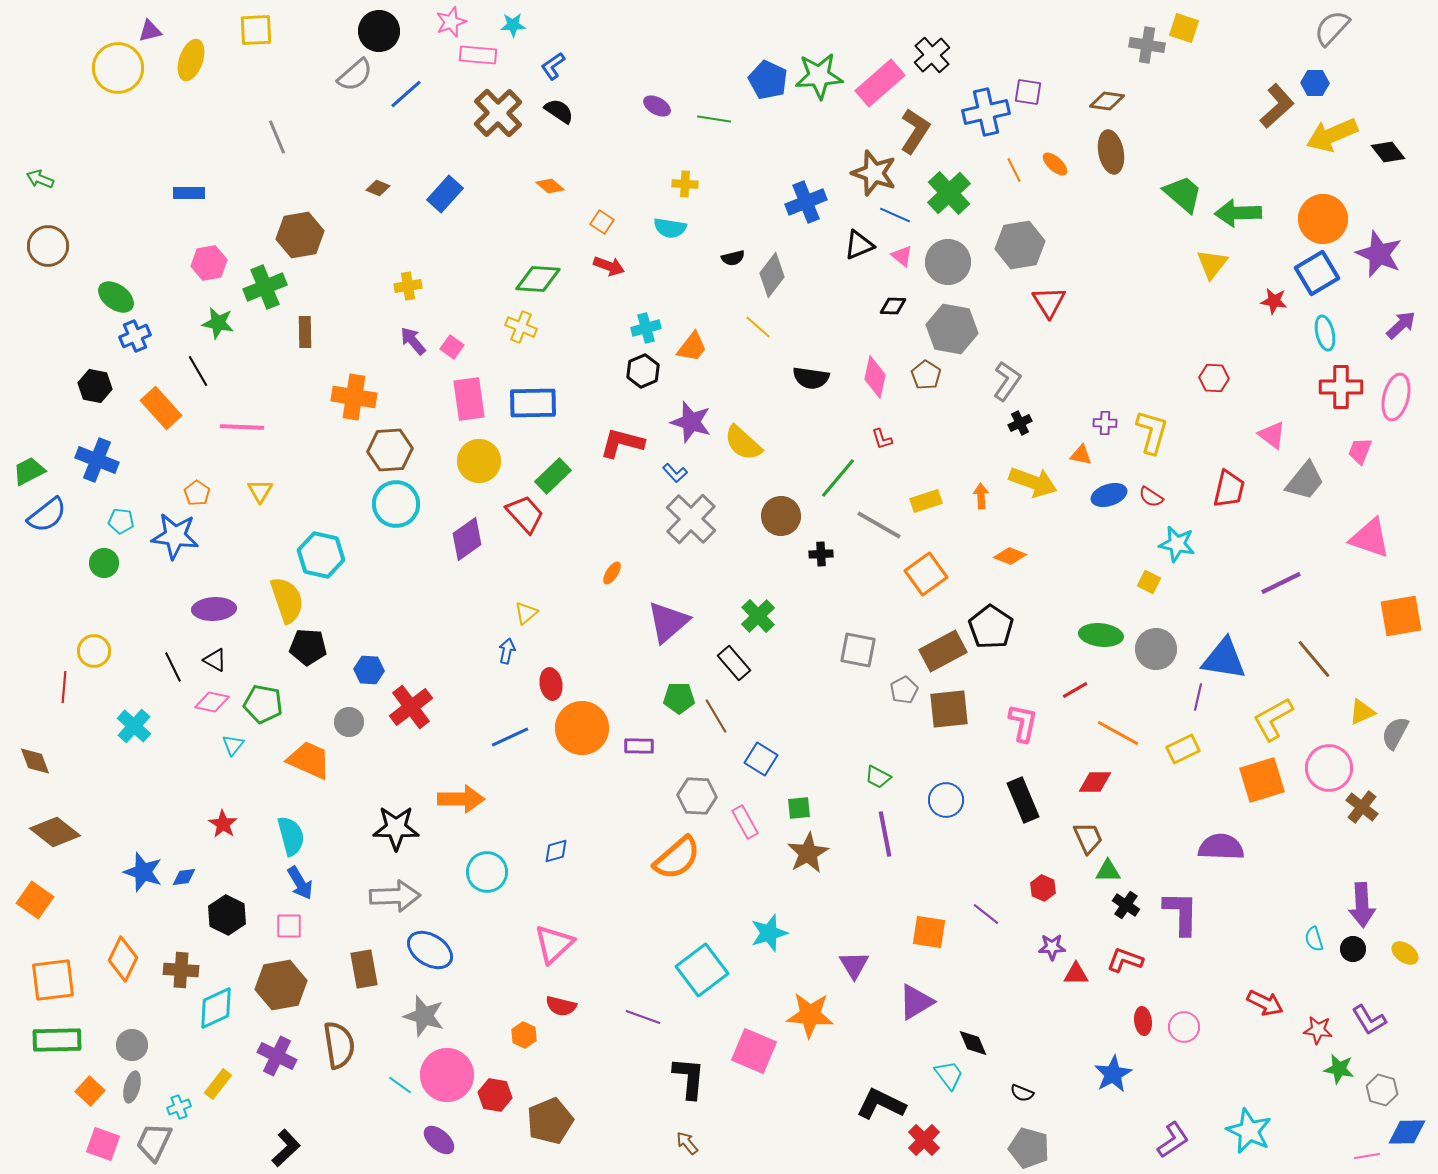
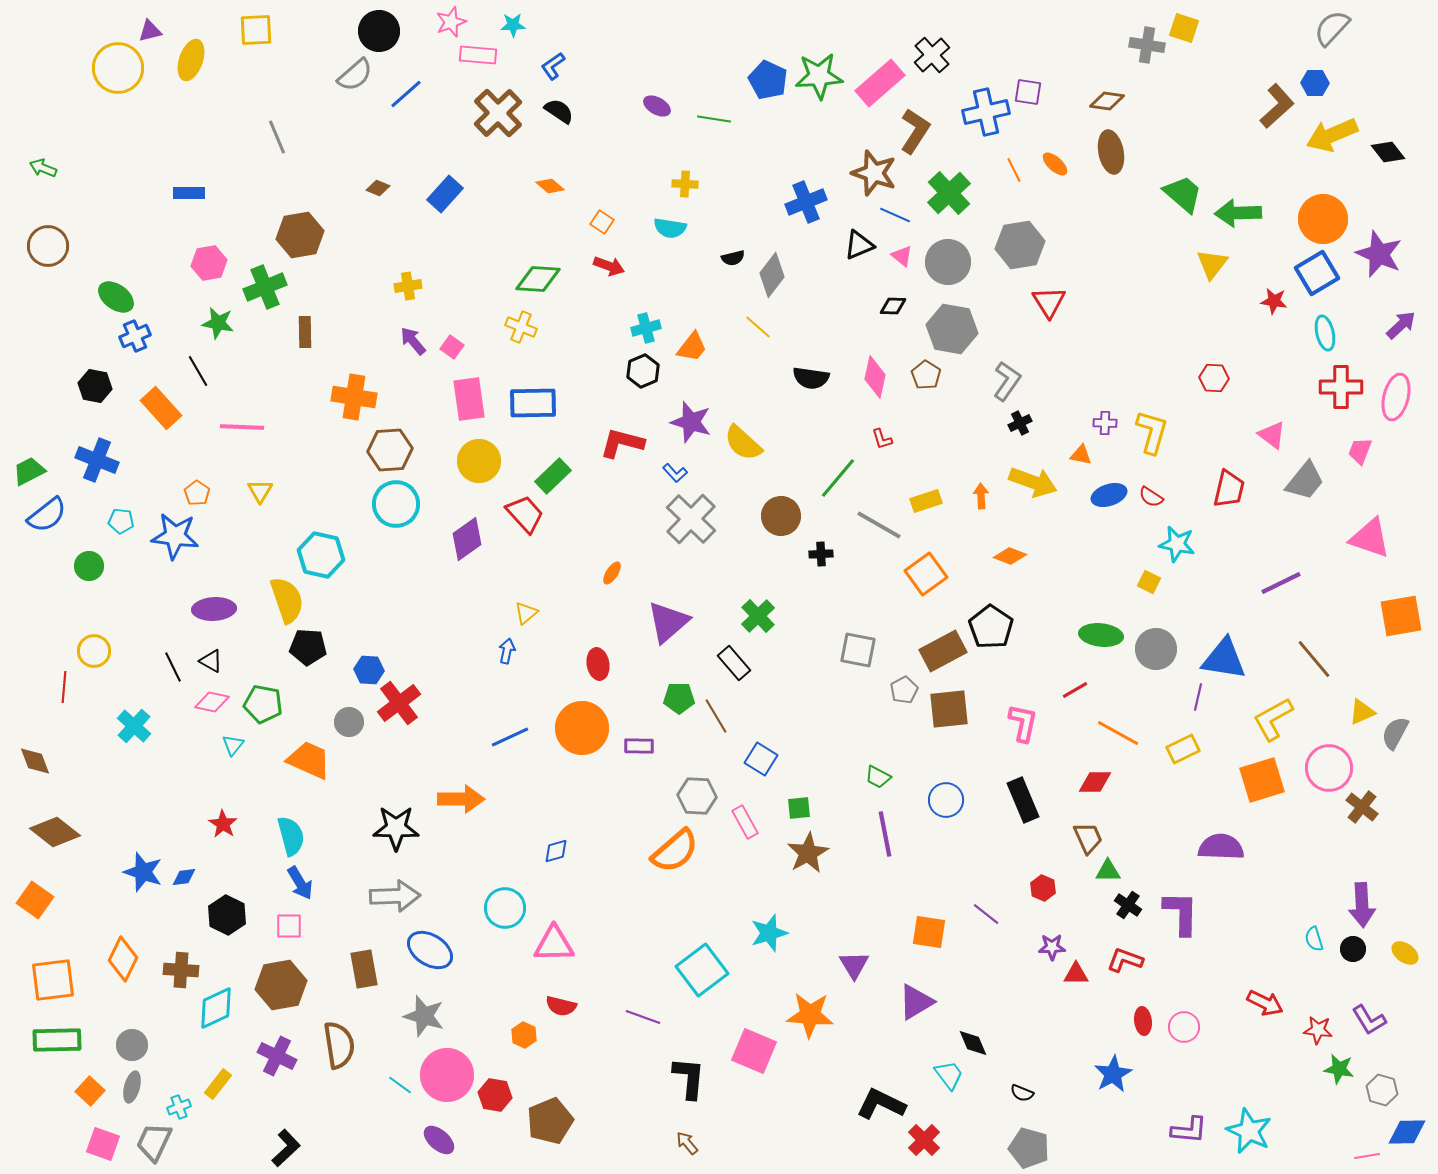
green arrow at (40, 179): moved 3 px right, 11 px up
green circle at (104, 563): moved 15 px left, 3 px down
black triangle at (215, 660): moved 4 px left, 1 px down
red ellipse at (551, 684): moved 47 px right, 20 px up
red cross at (411, 707): moved 12 px left, 4 px up
orange semicircle at (677, 858): moved 2 px left, 7 px up
cyan circle at (487, 872): moved 18 px right, 36 px down
black cross at (1126, 905): moved 2 px right
pink triangle at (554, 944): rotated 42 degrees clockwise
purple L-shape at (1173, 1140): moved 16 px right, 10 px up; rotated 39 degrees clockwise
